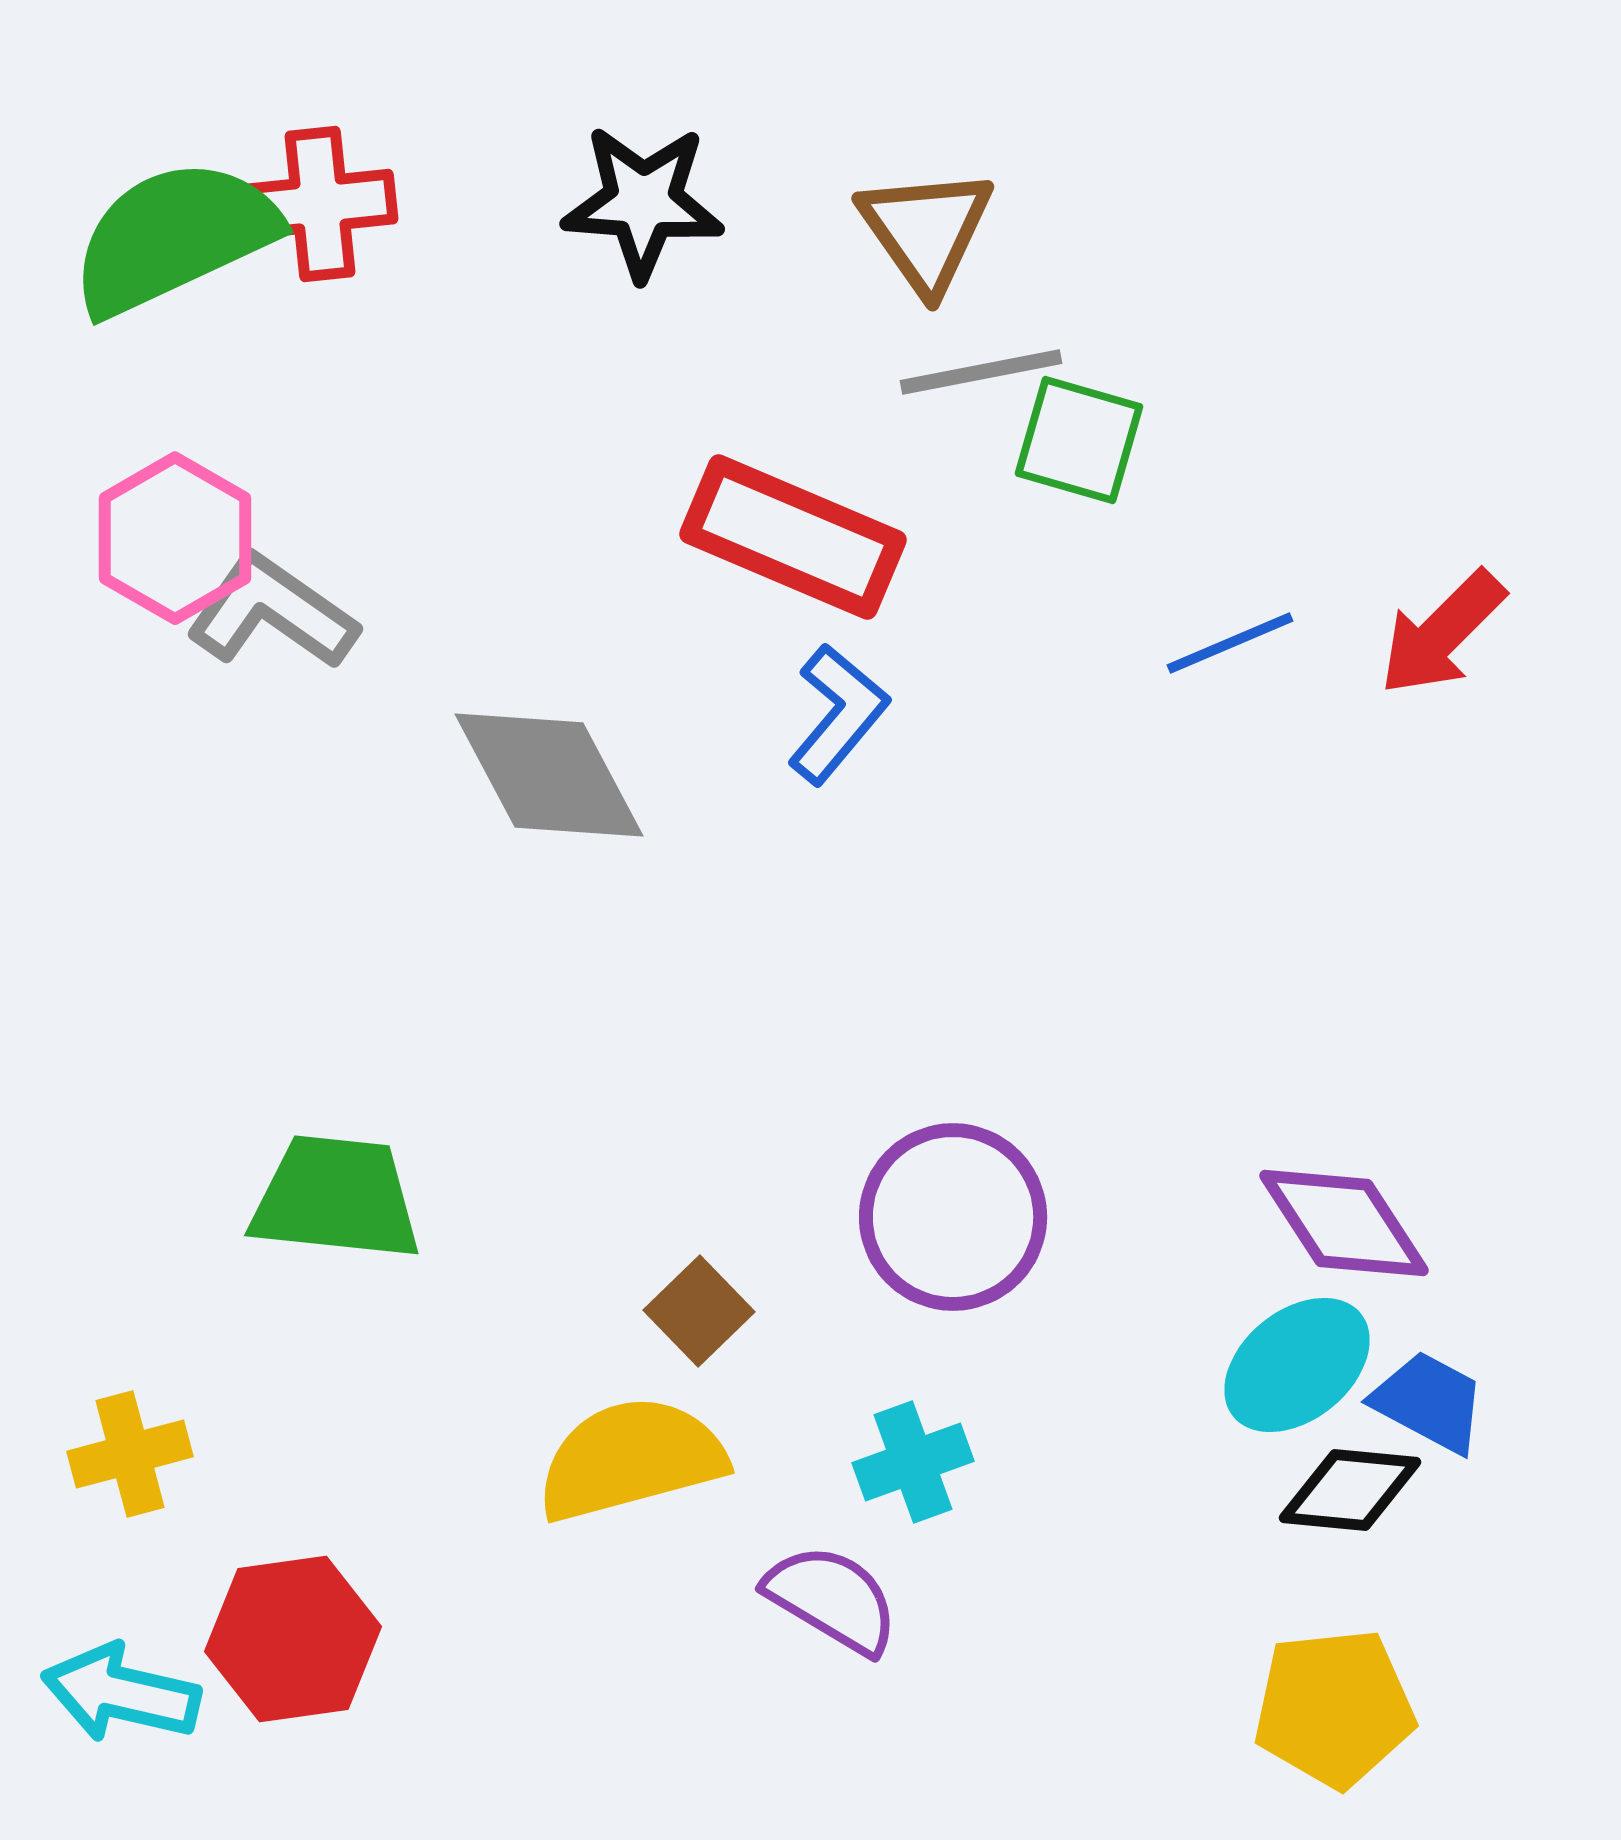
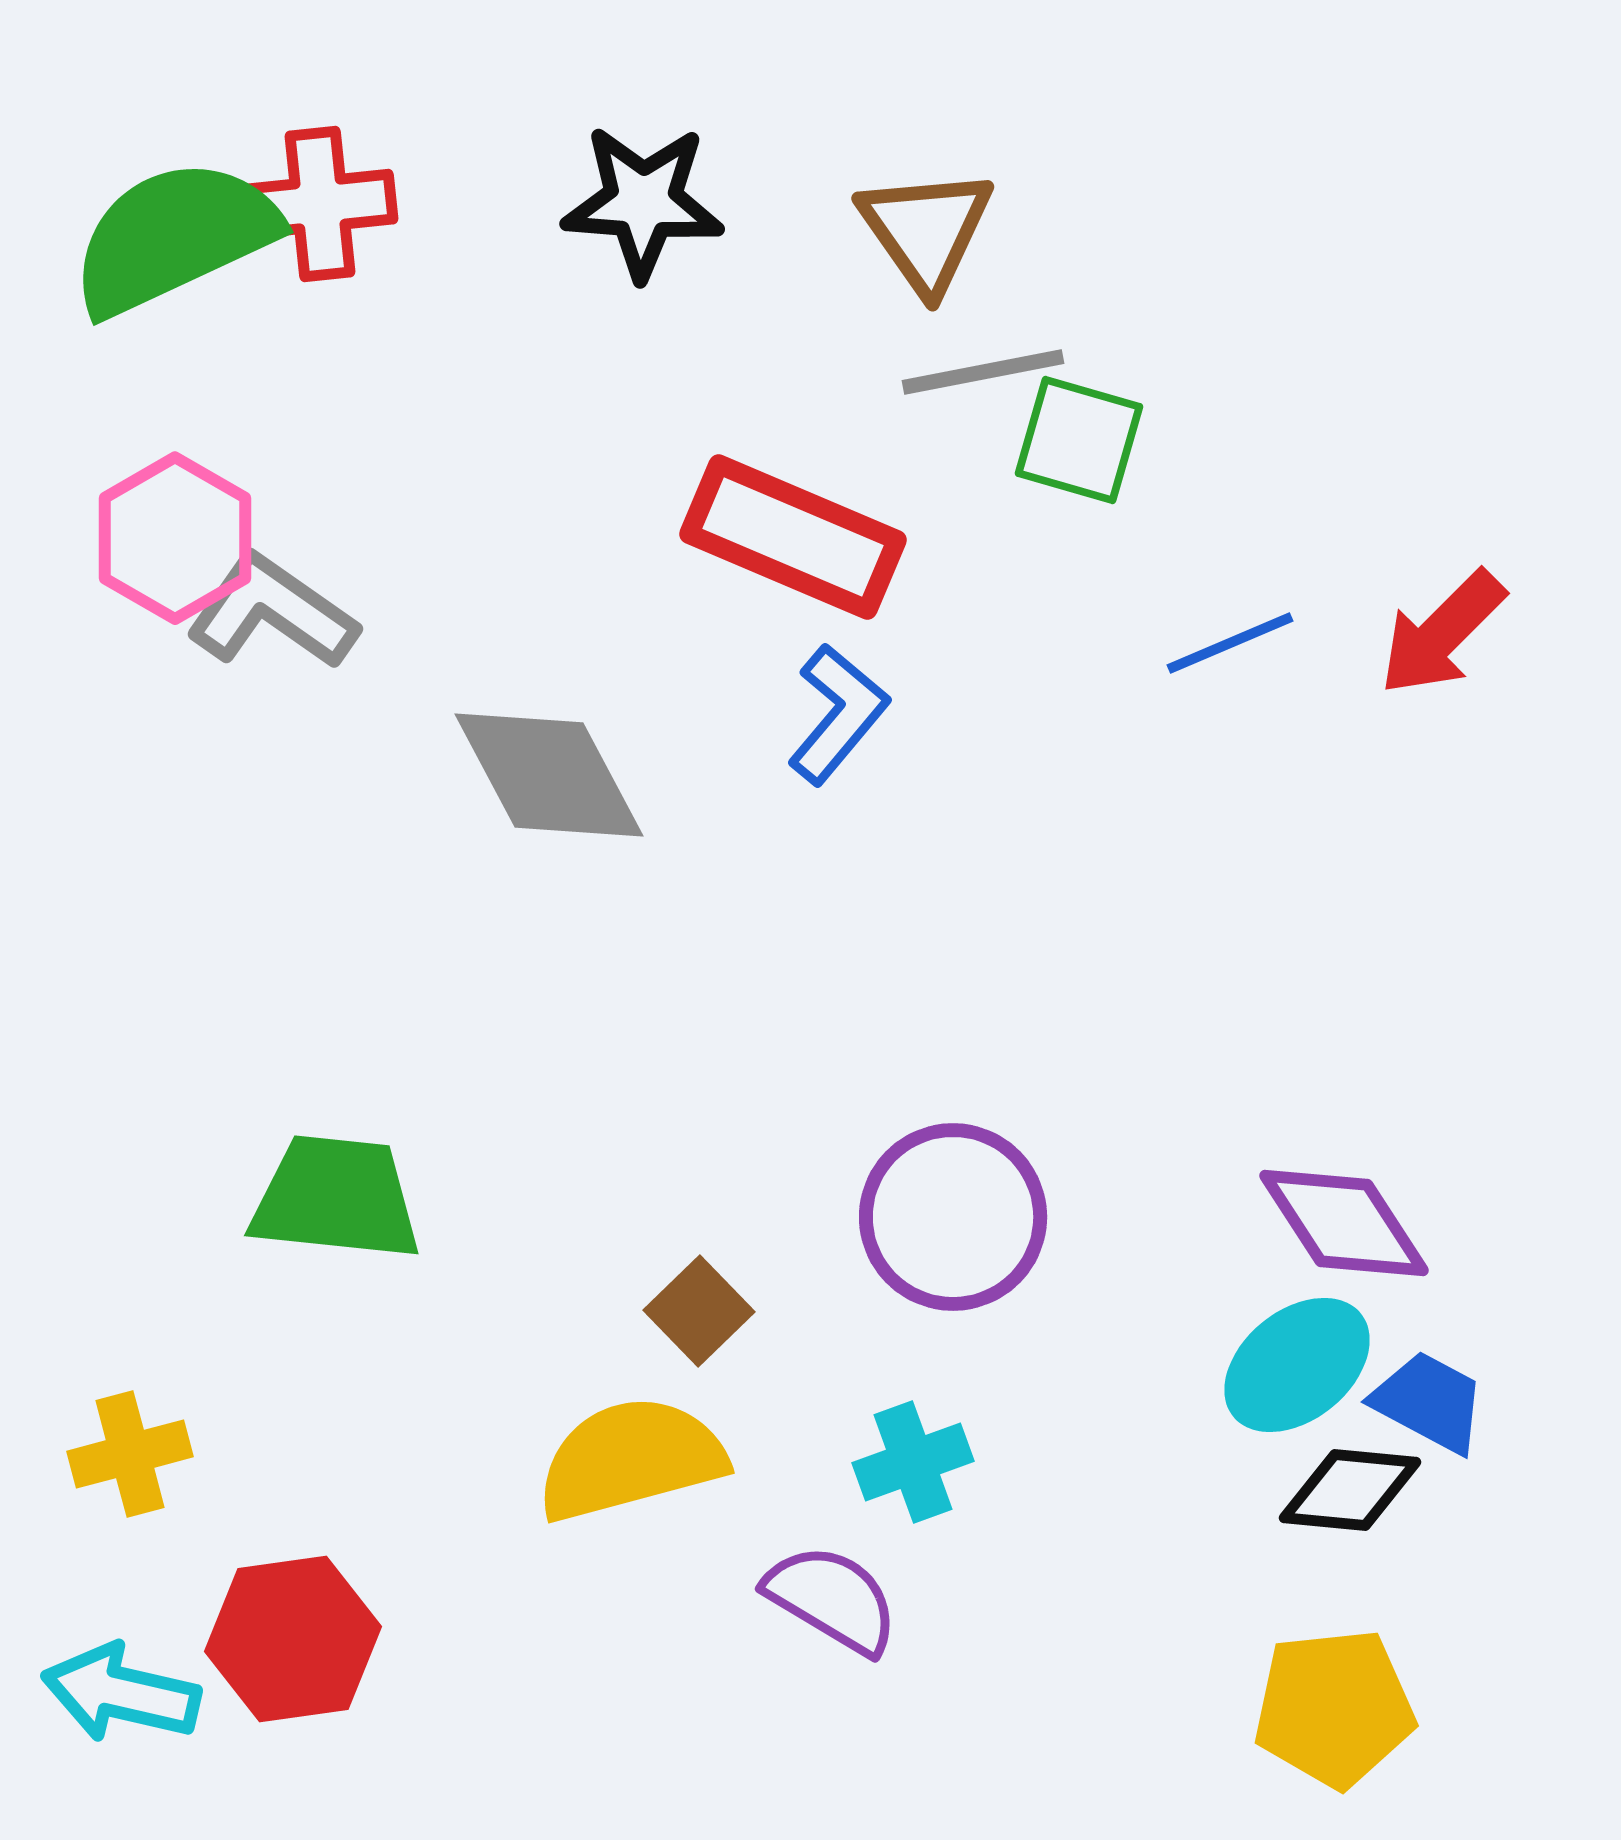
gray line: moved 2 px right
